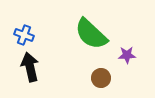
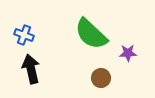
purple star: moved 1 px right, 2 px up
black arrow: moved 1 px right, 2 px down
